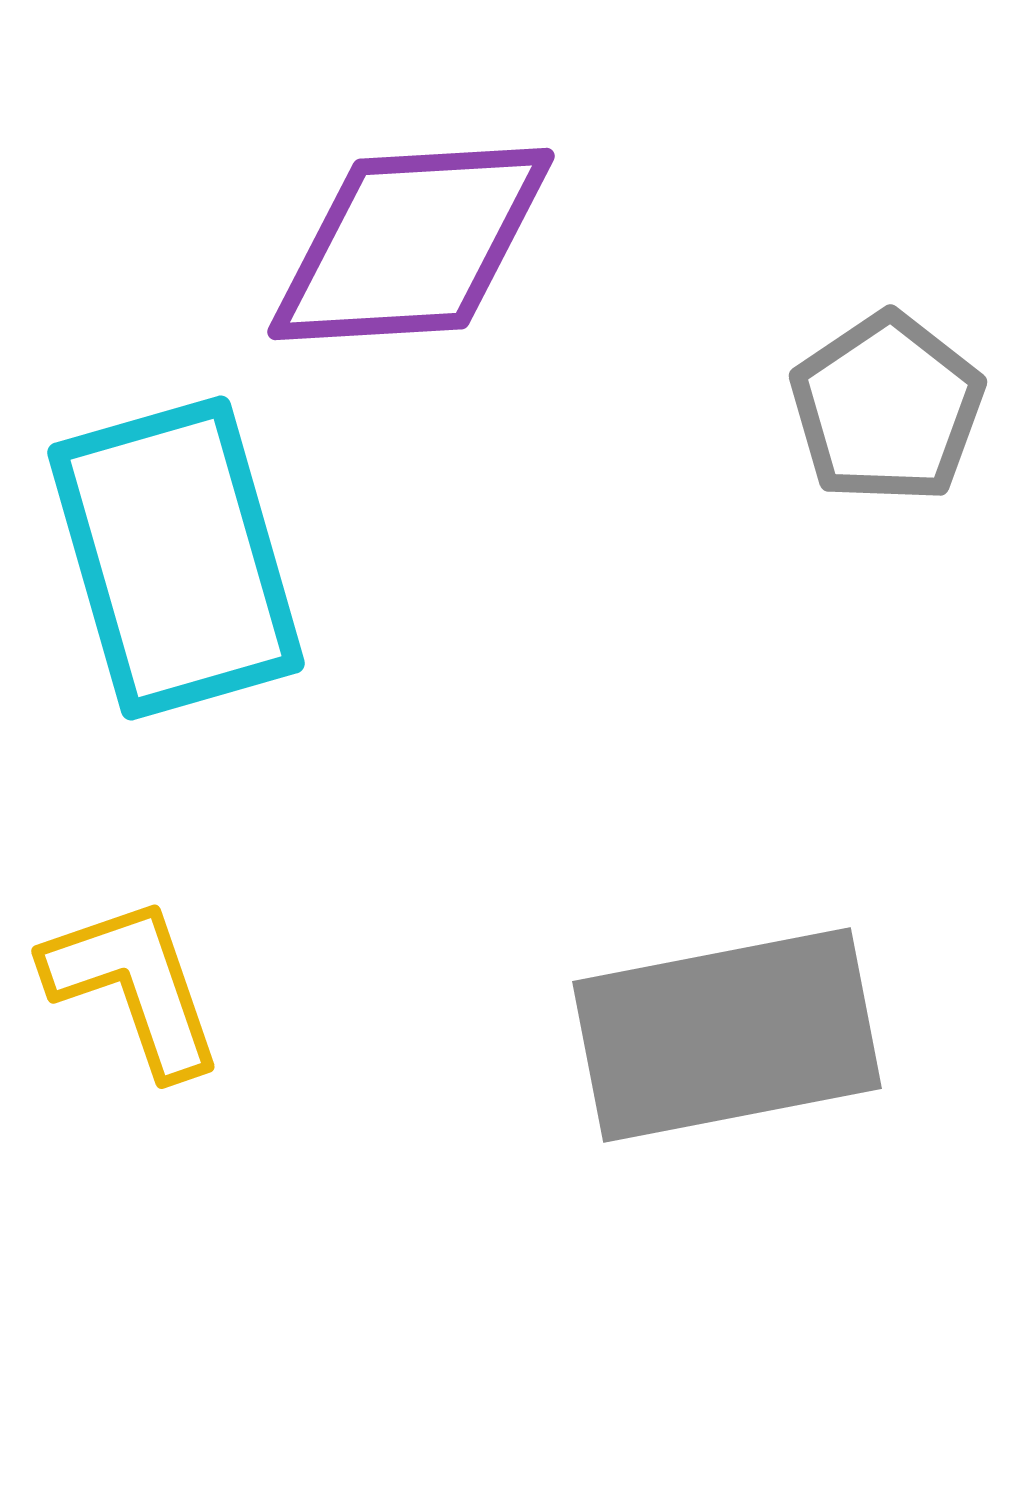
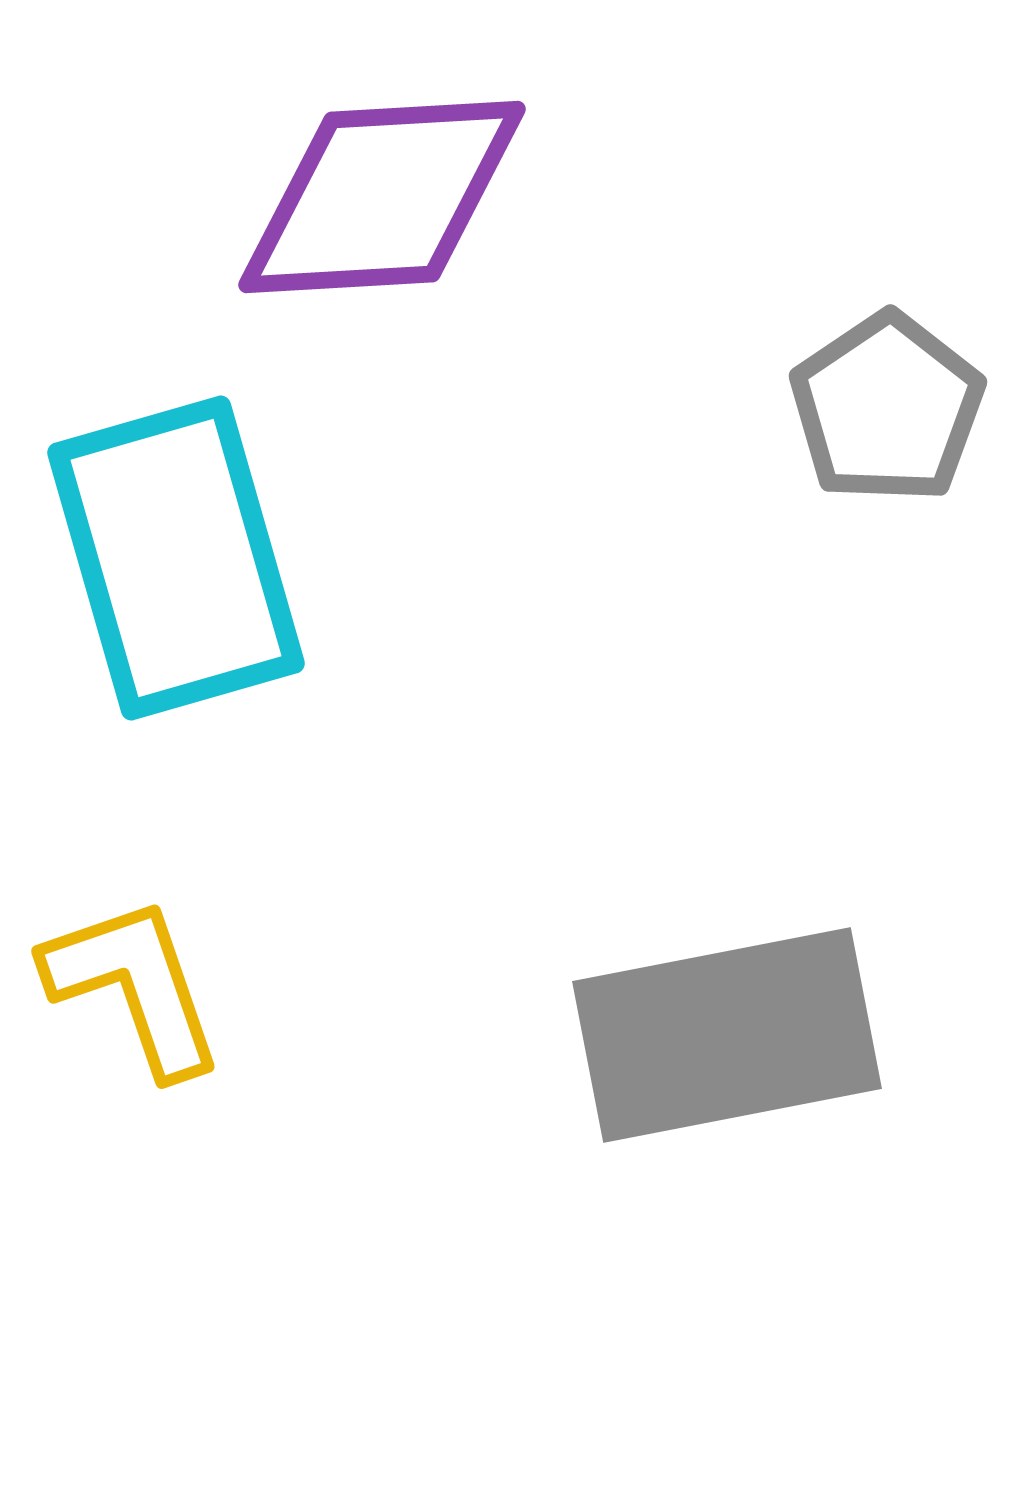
purple diamond: moved 29 px left, 47 px up
